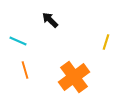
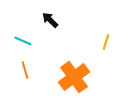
cyan line: moved 5 px right
